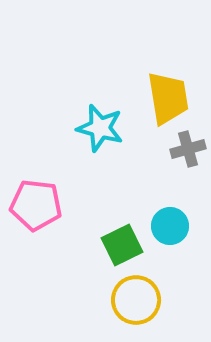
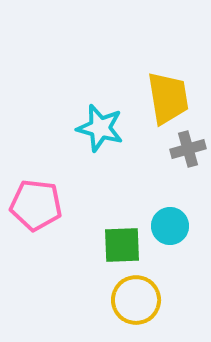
green square: rotated 24 degrees clockwise
